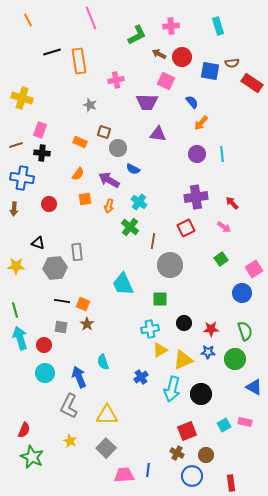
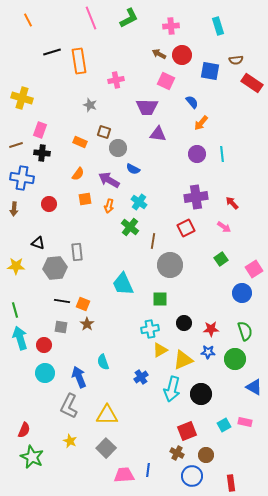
green L-shape at (137, 35): moved 8 px left, 17 px up
red circle at (182, 57): moved 2 px up
brown semicircle at (232, 63): moved 4 px right, 3 px up
purple trapezoid at (147, 102): moved 5 px down
